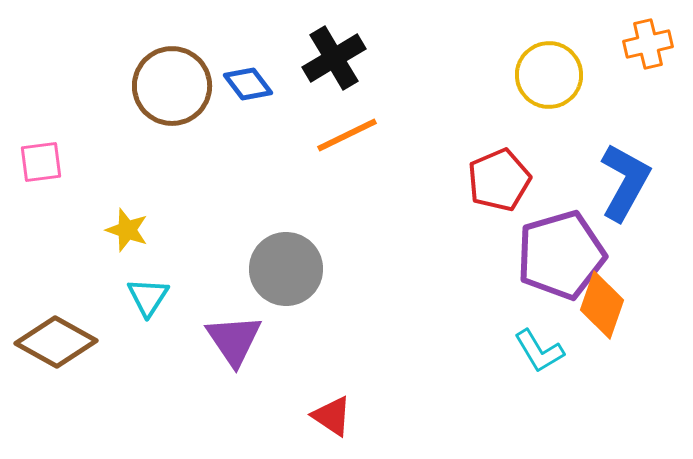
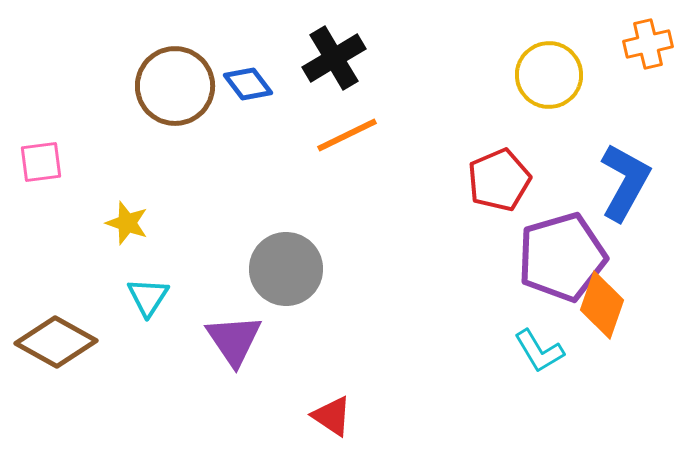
brown circle: moved 3 px right
yellow star: moved 7 px up
purple pentagon: moved 1 px right, 2 px down
